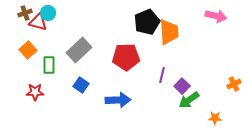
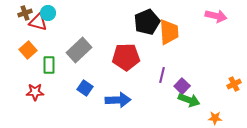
blue square: moved 4 px right, 3 px down
green arrow: rotated 125 degrees counterclockwise
